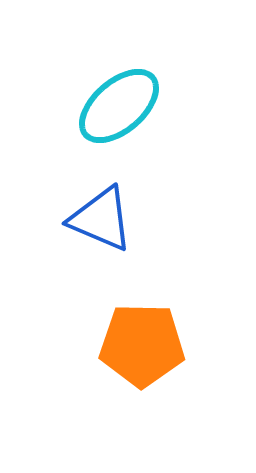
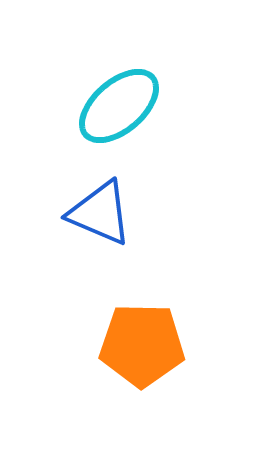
blue triangle: moved 1 px left, 6 px up
